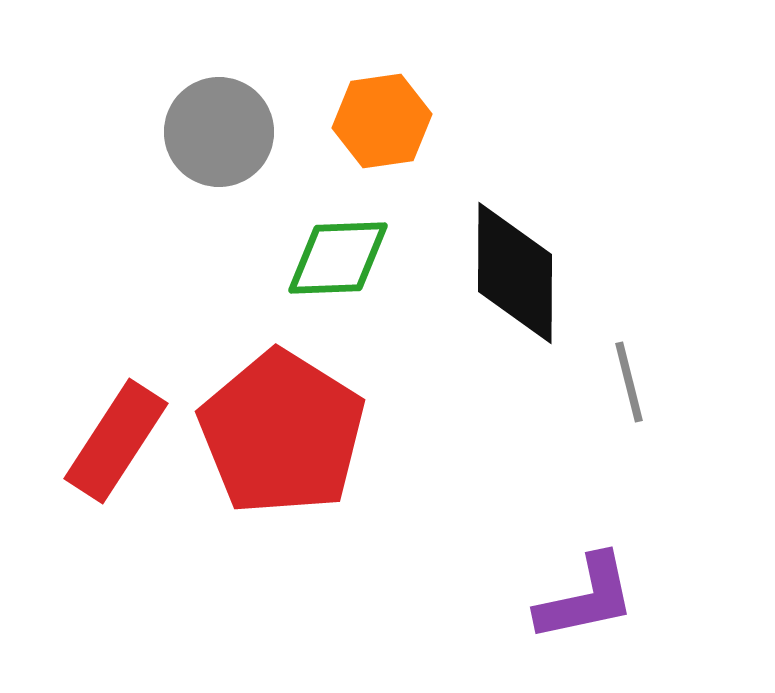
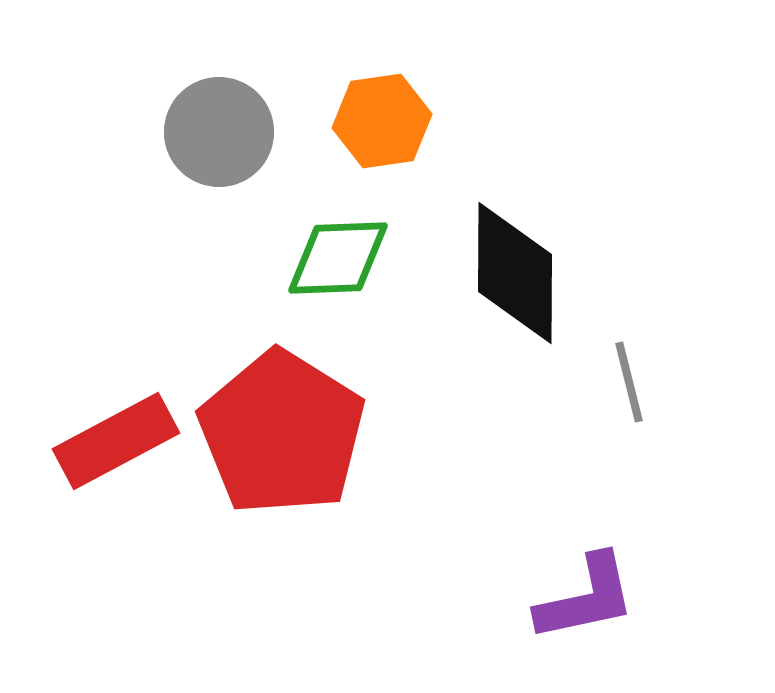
red rectangle: rotated 29 degrees clockwise
